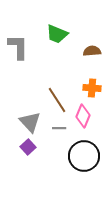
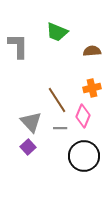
green trapezoid: moved 2 px up
gray L-shape: moved 1 px up
orange cross: rotated 18 degrees counterclockwise
gray triangle: moved 1 px right
gray line: moved 1 px right
